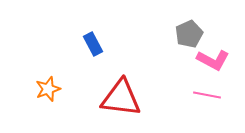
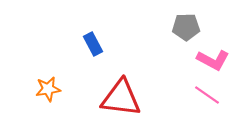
gray pentagon: moved 3 px left, 7 px up; rotated 24 degrees clockwise
orange star: rotated 10 degrees clockwise
pink line: rotated 24 degrees clockwise
